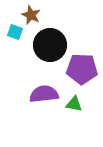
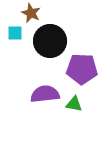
brown star: moved 2 px up
cyan square: moved 1 px down; rotated 21 degrees counterclockwise
black circle: moved 4 px up
purple semicircle: moved 1 px right
